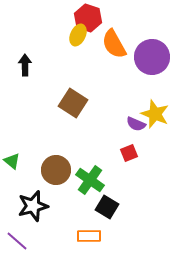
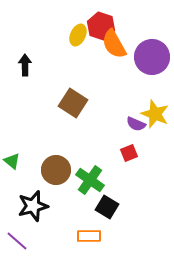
red hexagon: moved 13 px right, 8 px down
